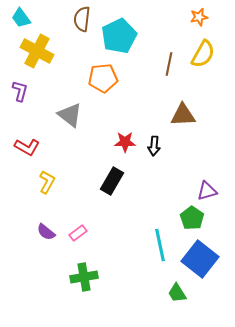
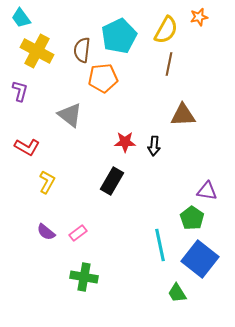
brown semicircle: moved 31 px down
yellow semicircle: moved 37 px left, 24 px up
purple triangle: rotated 25 degrees clockwise
green cross: rotated 20 degrees clockwise
